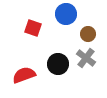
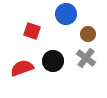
red square: moved 1 px left, 3 px down
black circle: moved 5 px left, 3 px up
red semicircle: moved 2 px left, 7 px up
